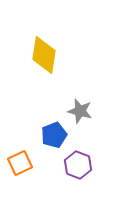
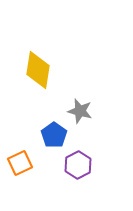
yellow diamond: moved 6 px left, 15 px down
blue pentagon: rotated 15 degrees counterclockwise
purple hexagon: rotated 12 degrees clockwise
